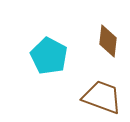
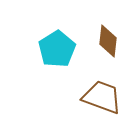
cyan pentagon: moved 8 px right, 7 px up; rotated 12 degrees clockwise
